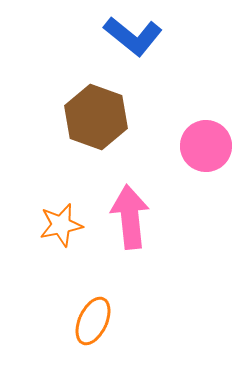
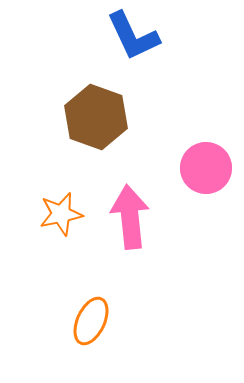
blue L-shape: rotated 26 degrees clockwise
pink circle: moved 22 px down
orange star: moved 11 px up
orange ellipse: moved 2 px left
